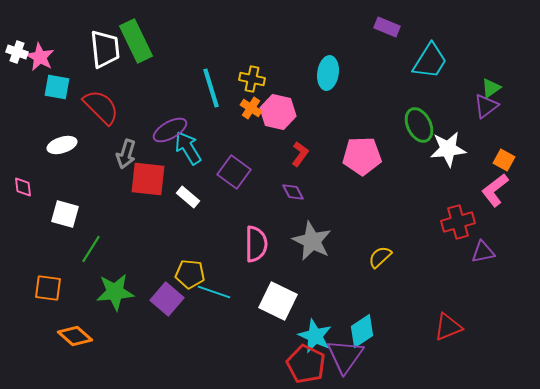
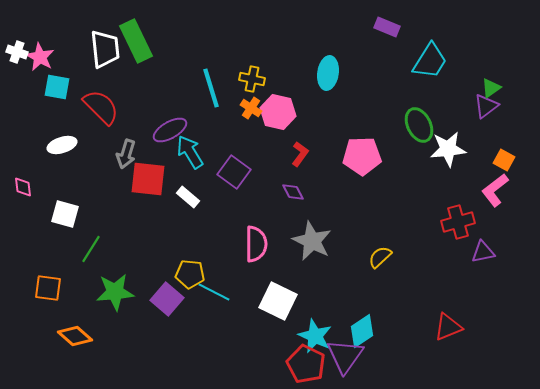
cyan arrow at (188, 148): moved 2 px right, 4 px down
cyan line at (214, 292): rotated 8 degrees clockwise
